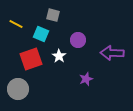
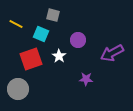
purple arrow: rotated 30 degrees counterclockwise
purple star: rotated 24 degrees clockwise
